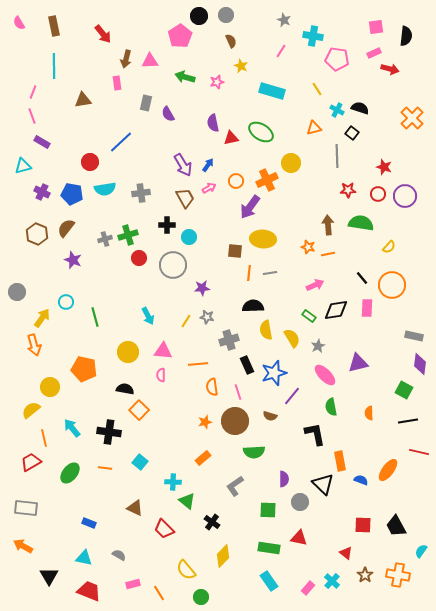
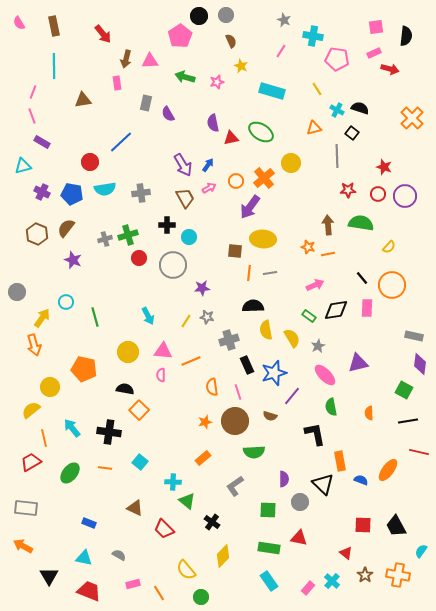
orange cross at (267, 180): moved 3 px left, 2 px up; rotated 15 degrees counterclockwise
orange line at (198, 364): moved 7 px left, 3 px up; rotated 18 degrees counterclockwise
